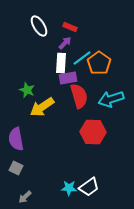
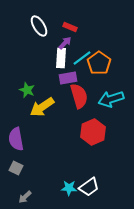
white rectangle: moved 5 px up
red hexagon: rotated 25 degrees counterclockwise
